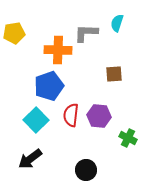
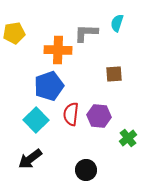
red semicircle: moved 1 px up
green cross: rotated 24 degrees clockwise
